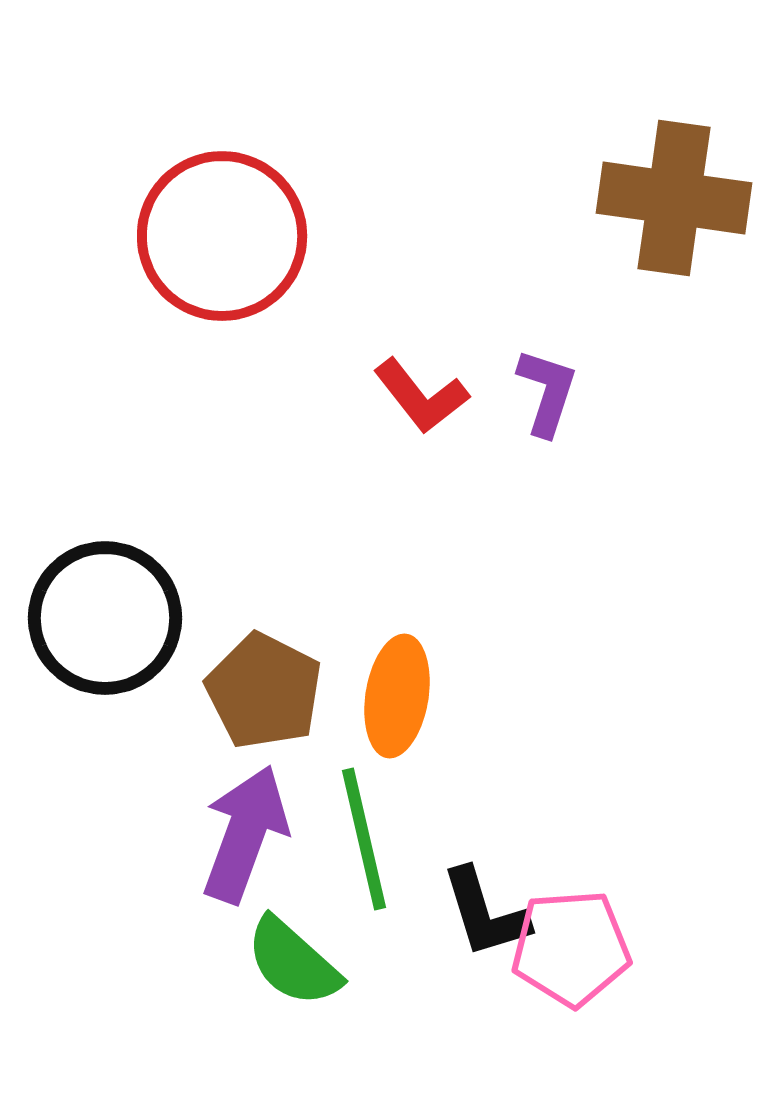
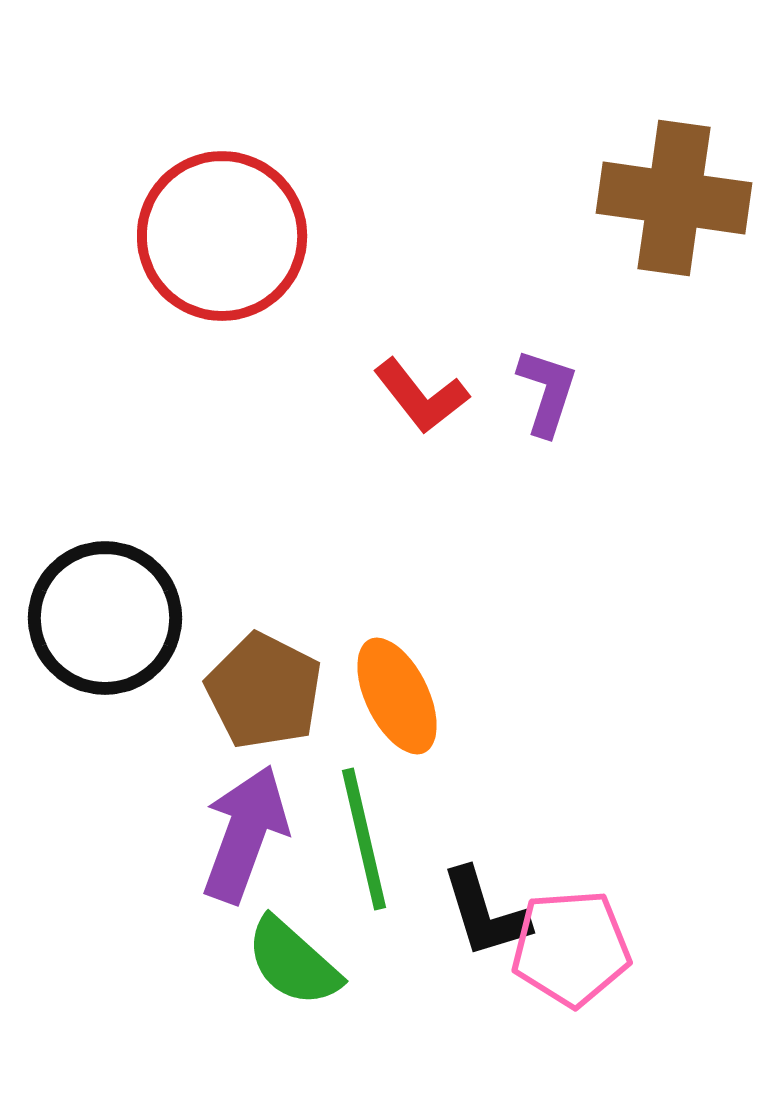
orange ellipse: rotated 35 degrees counterclockwise
